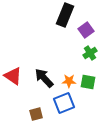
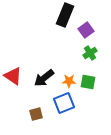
black arrow: rotated 85 degrees counterclockwise
